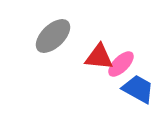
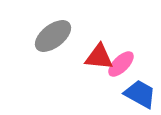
gray ellipse: rotated 6 degrees clockwise
blue trapezoid: moved 2 px right, 5 px down
